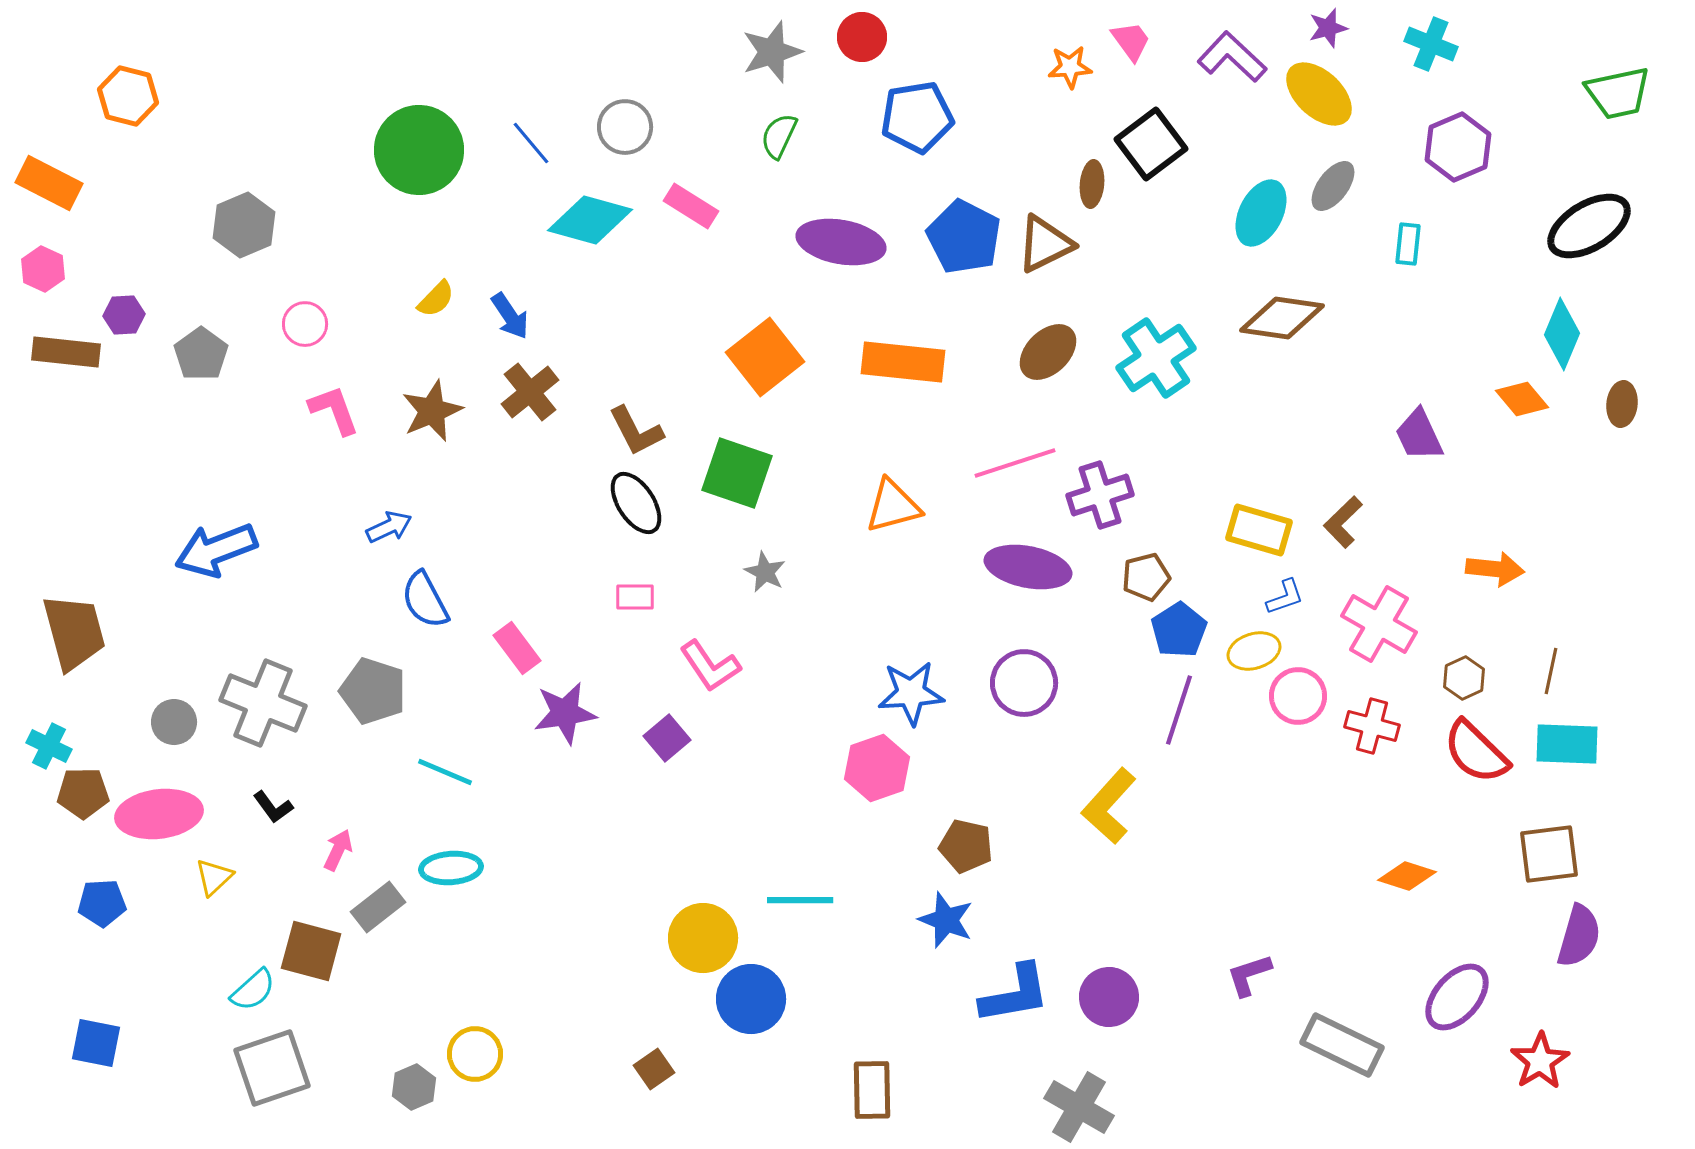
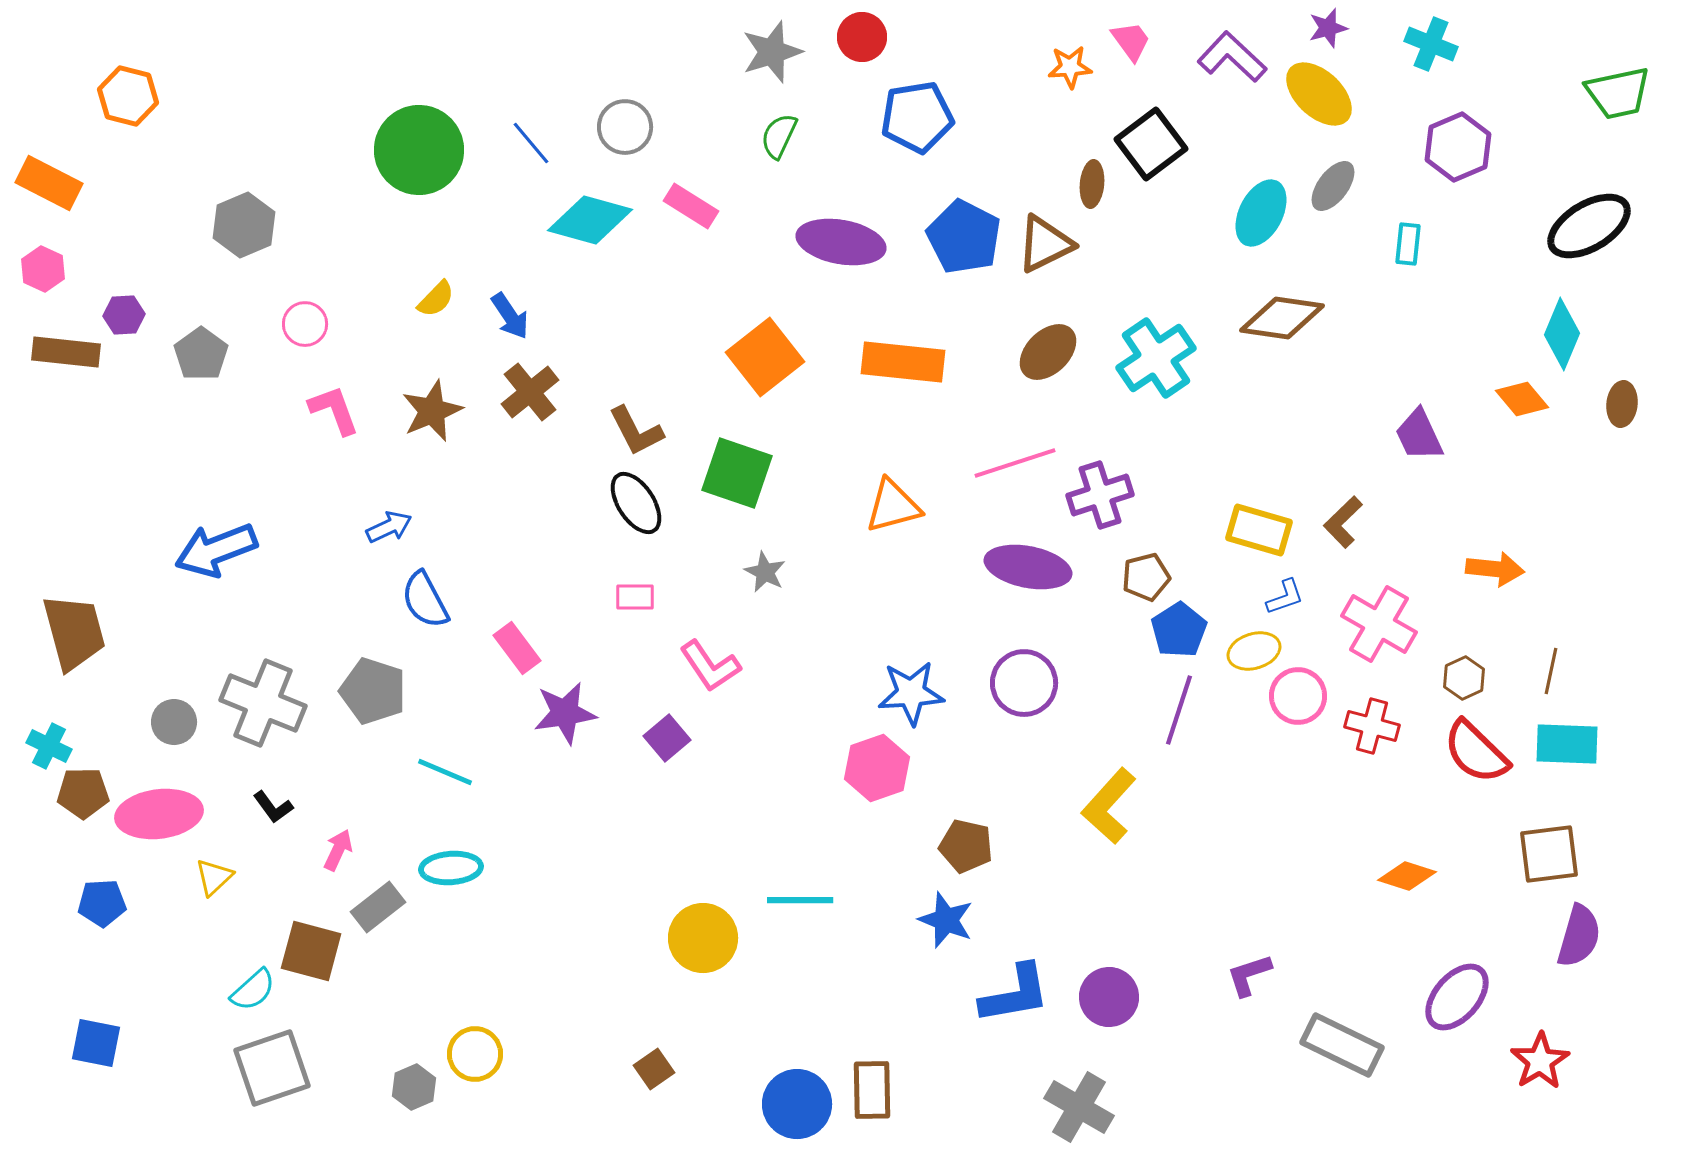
blue circle at (751, 999): moved 46 px right, 105 px down
